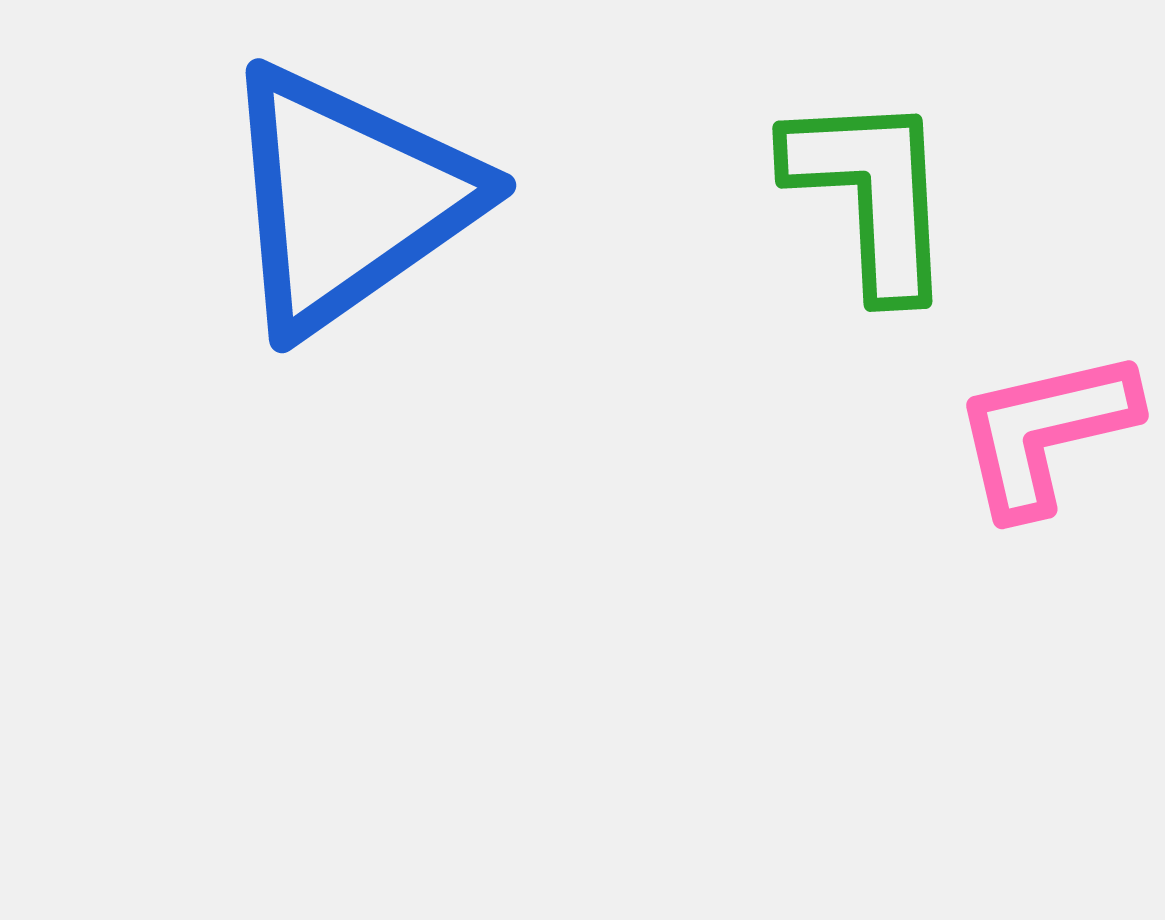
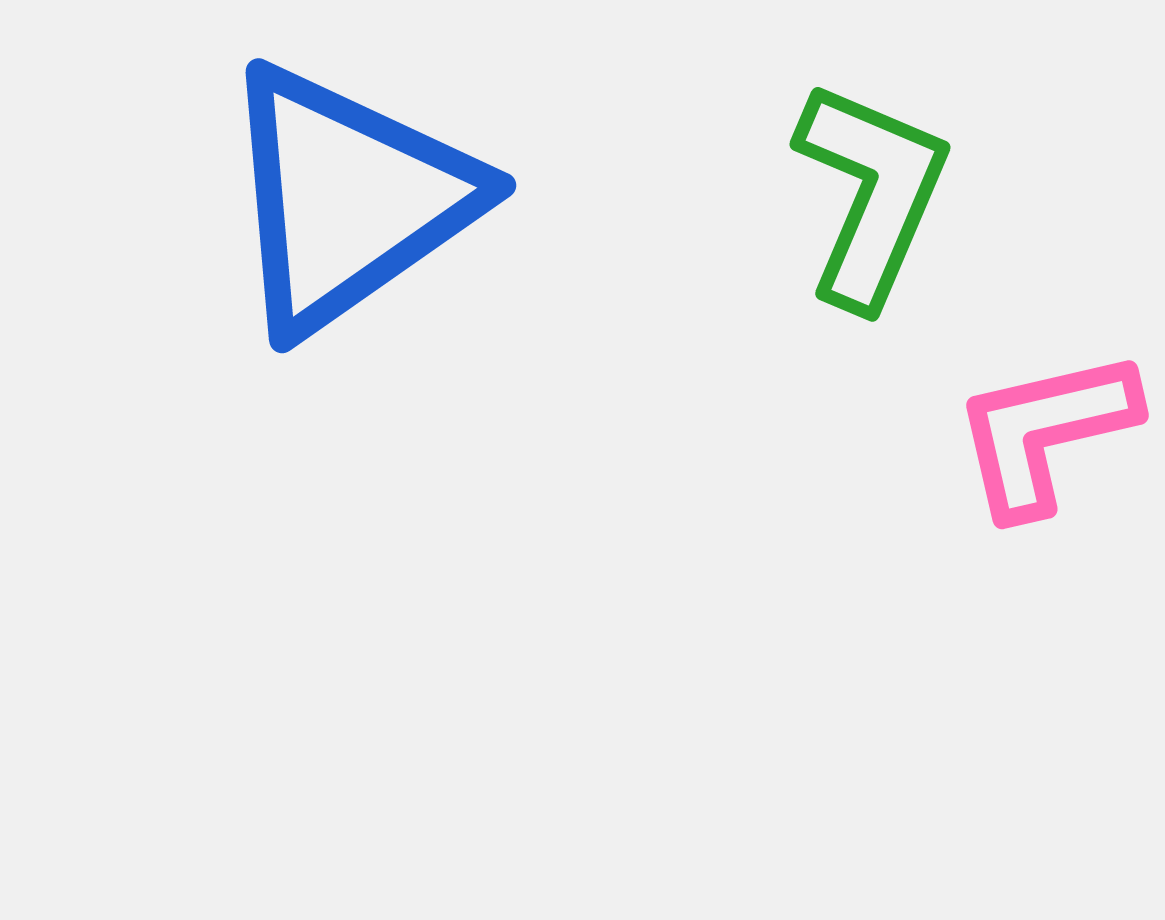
green L-shape: rotated 26 degrees clockwise
